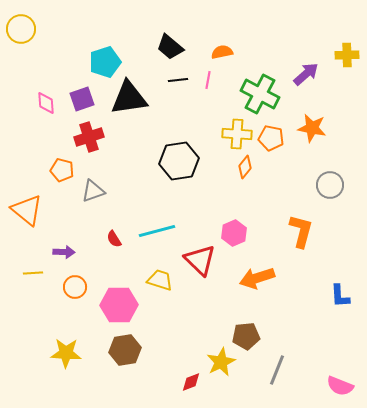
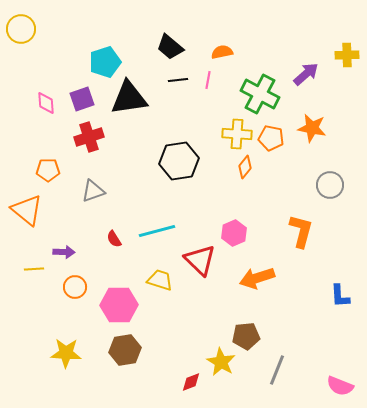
orange pentagon at (62, 170): moved 14 px left; rotated 15 degrees counterclockwise
yellow line at (33, 273): moved 1 px right, 4 px up
yellow star at (221, 362): rotated 16 degrees counterclockwise
